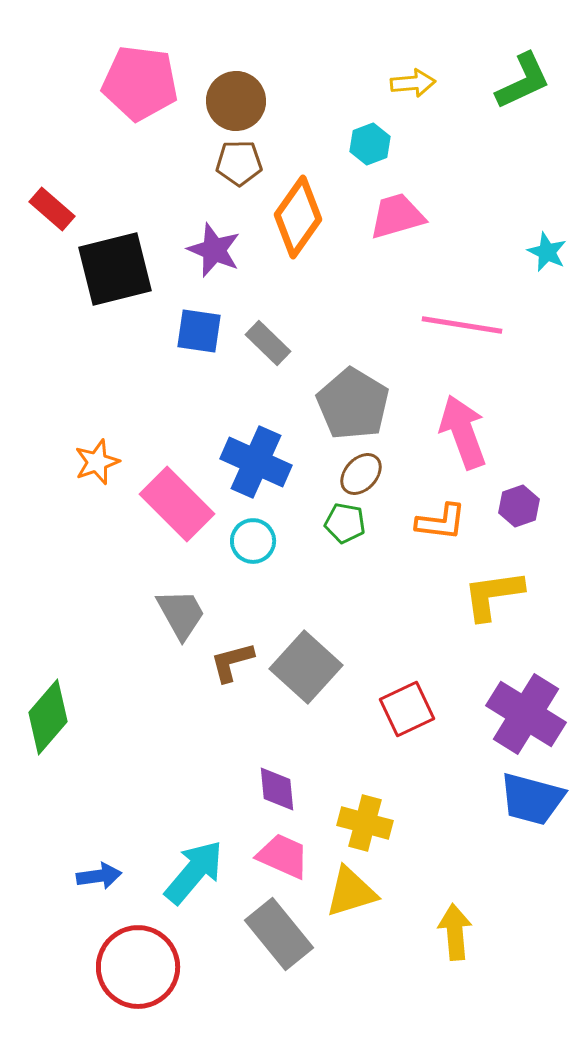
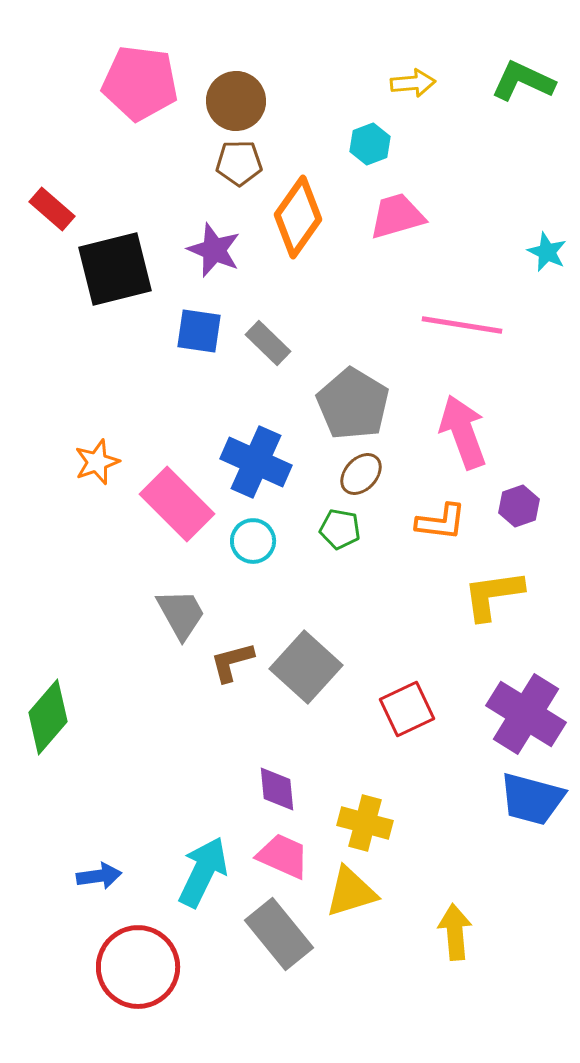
green L-shape at (523, 81): rotated 130 degrees counterclockwise
green pentagon at (345, 523): moved 5 px left, 6 px down
cyan arrow at (194, 872): moved 9 px right; rotated 14 degrees counterclockwise
